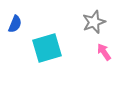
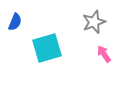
blue semicircle: moved 2 px up
pink arrow: moved 2 px down
